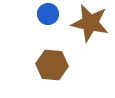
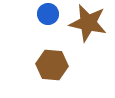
brown star: moved 2 px left
